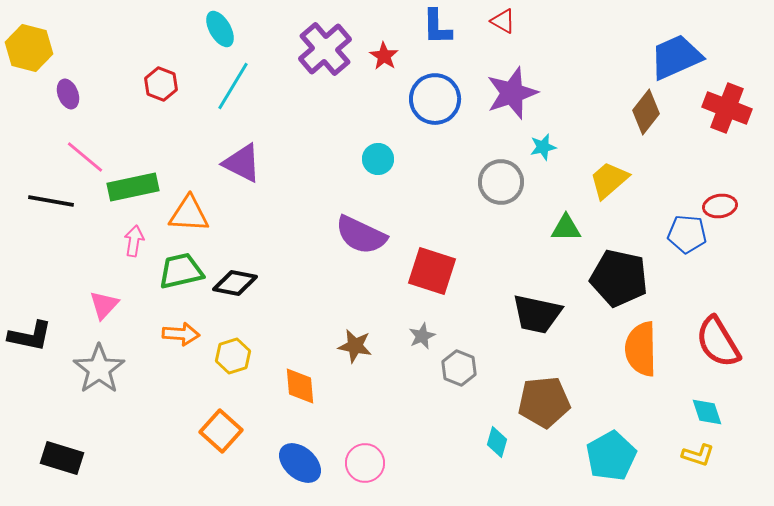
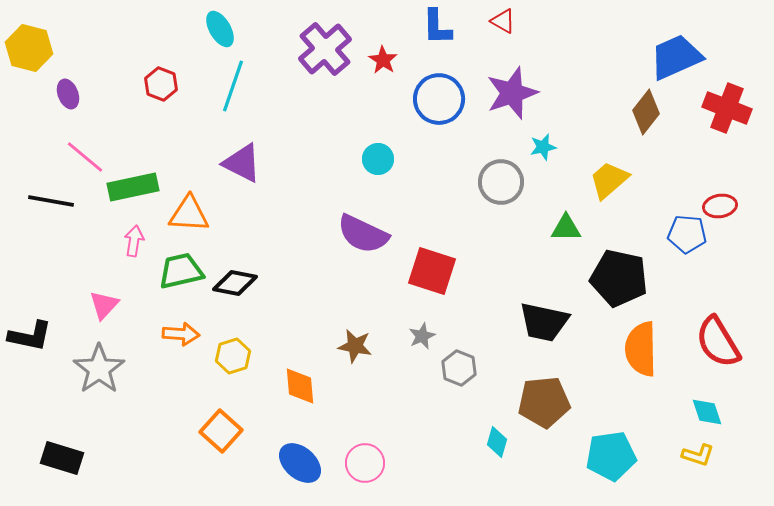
red star at (384, 56): moved 1 px left, 4 px down
cyan line at (233, 86): rotated 12 degrees counterclockwise
blue circle at (435, 99): moved 4 px right
purple semicircle at (361, 235): moved 2 px right, 1 px up
black trapezoid at (537, 314): moved 7 px right, 8 px down
cyan pentagon at (611, 456): rotated 21 degrees clockwise
